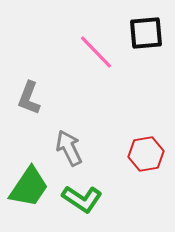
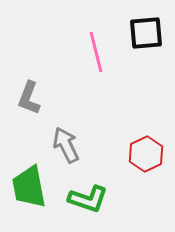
pink line: rotated 30 degrees clockwise
gray arrow: moved 3 px left, 3 px up
red hexagon: rotated 16 degrees counterclockwise
green trapezoid: rotated 135 degrees clockwise
green L-shape: moved 6 px right; rotated 15 degrees counterclockwise
